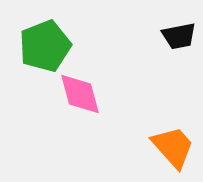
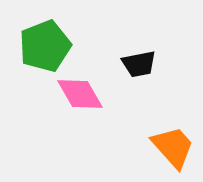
black trapezoid: moved 40 px left, 28 px down
pink diamond: rotated 15 degrees counterclockwise
